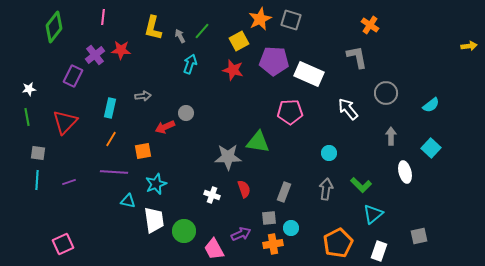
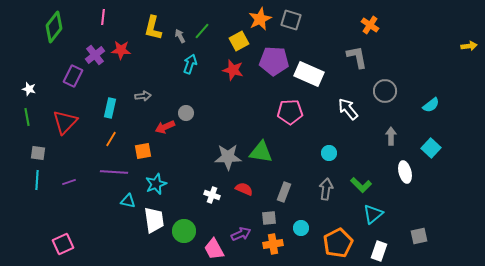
white star at (29, 89): rotated 24 degrees clockwise
gray circle at (386, 93): moved 1 px left, 2 px up
green triangle at (258, 142): moved 3 px right, 10 px down
red semicircle at (244, 189): rotated 48 degrees counterclockwise
cyan circle at (291, 228): moved 10 px right
